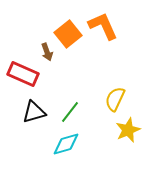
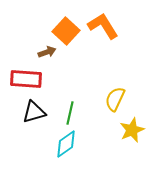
orange L-shape: rotated 8 degrees counterclockwise
orange square: moved 2 px left, 3 px up; rotated 8 degrees counterclockwise
brown arrow: rotated 90 degrees counterclockwise
red rectangle: moved 3 px right, 5 px down; rotated 20 degrees counterclockwise
green line: moved 1 px down; rotated 25 degrees counterclockwise
yellow star: moved 4 px right
cyan diamond: rotated 20 degrees counterclockwise
